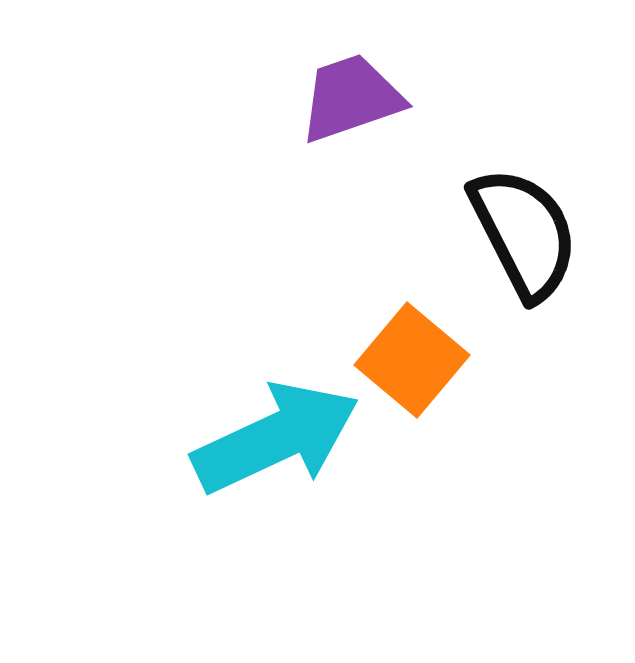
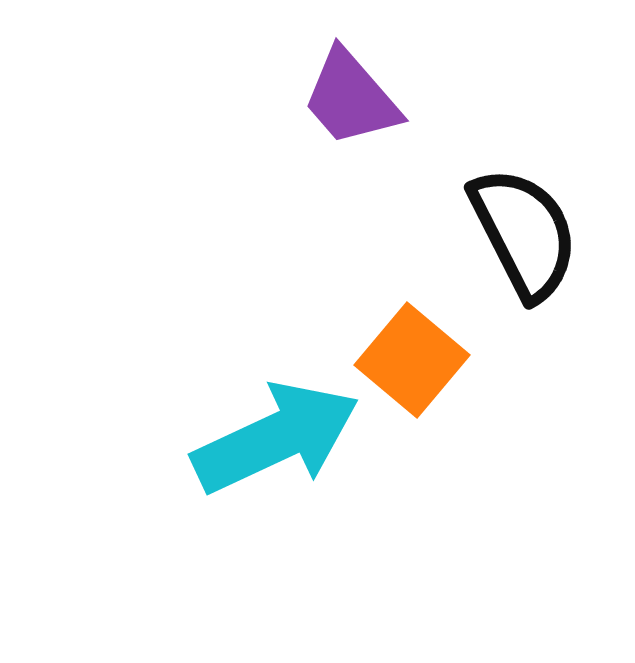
purple trapezoid: rotated 112 degrees counterclockwise
